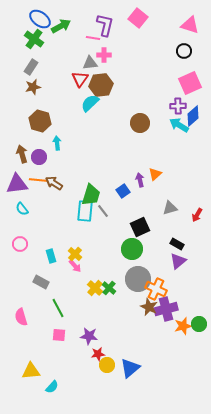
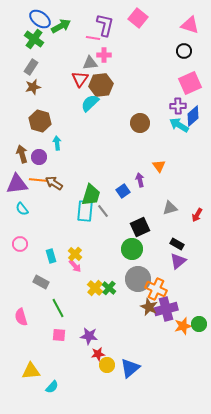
orange triangle at (155, 174): moved 4 px right, 8 px up; rotated 24 degrees counterclockwise
